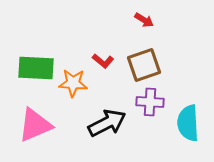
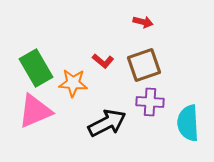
red arrow: moved 1 px left, 2 px down; rotated 18 degrees counterclockwise
green rectangle: rotated 57 degrees clockwise
pink triangle: moved 14 px up
